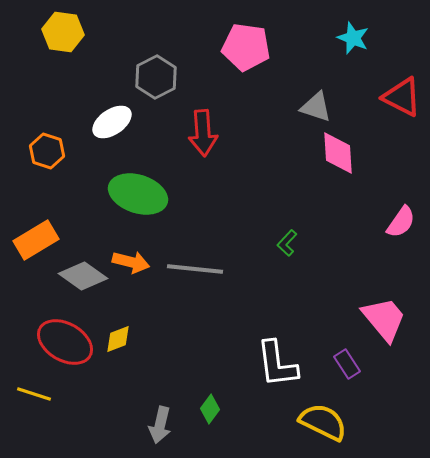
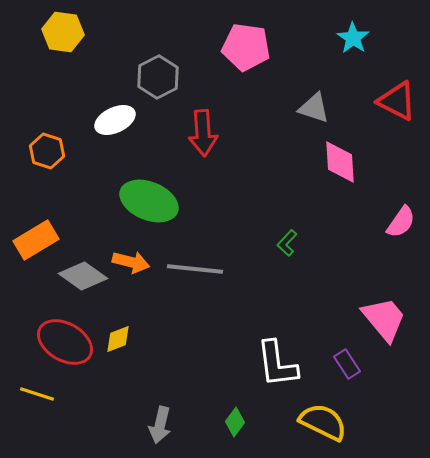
cyan star: rotated 12 degrees clockwise
gray hexagon: moved 2 px right
red triangle: moved 5 px left, 4 px down
gray triangle: moved 2 px left, 1 px down
white ellipse: moved 3 px right, 2 px up; rotated 9 degrees clockwise
pink diamond: moved 2 px right, 9 px down
green ellipse: moved 11 px right, 7 px down; rotated 4 degrees clockwise
yellow line: moved 3 px right
green diamond: moved 25 px right, 13 px down
